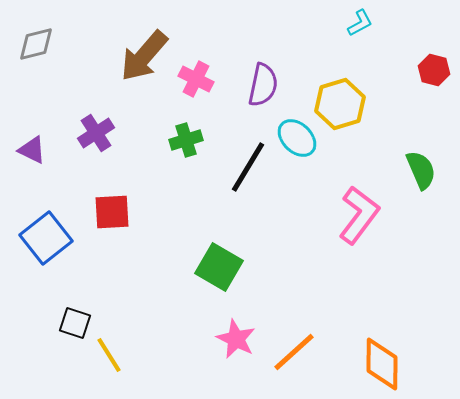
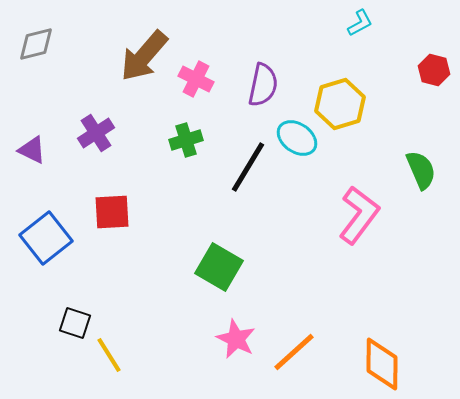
cyan ellipse: rotated 9 degrees counterclockwise
